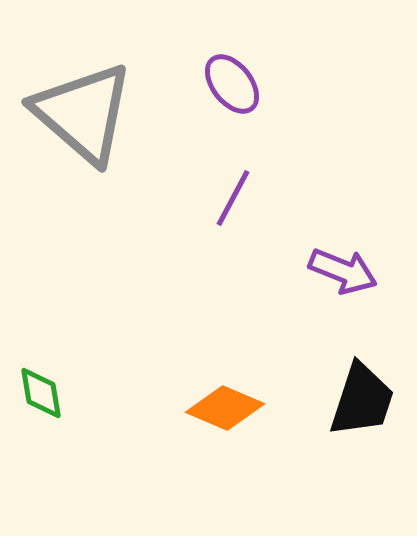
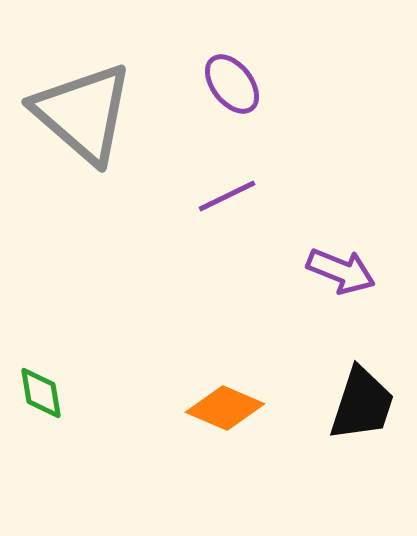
purple line: moved 6 px left, 2 px up; rotated 36 degrees clockwise
purple arrow: moved 2 px left
black trapezoid: moved 4 px down
